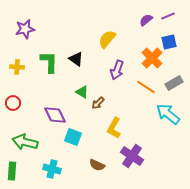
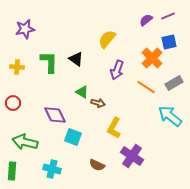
brown arrow: rotated 120 degrees counterclockwise
cyan arrow: moved 2 px right, 2 px down
